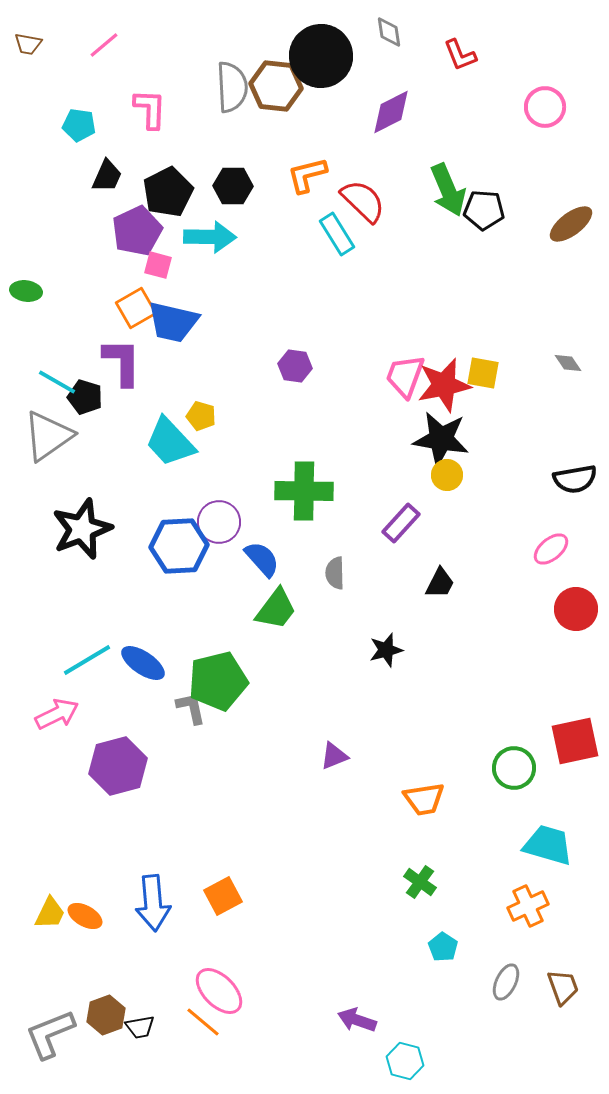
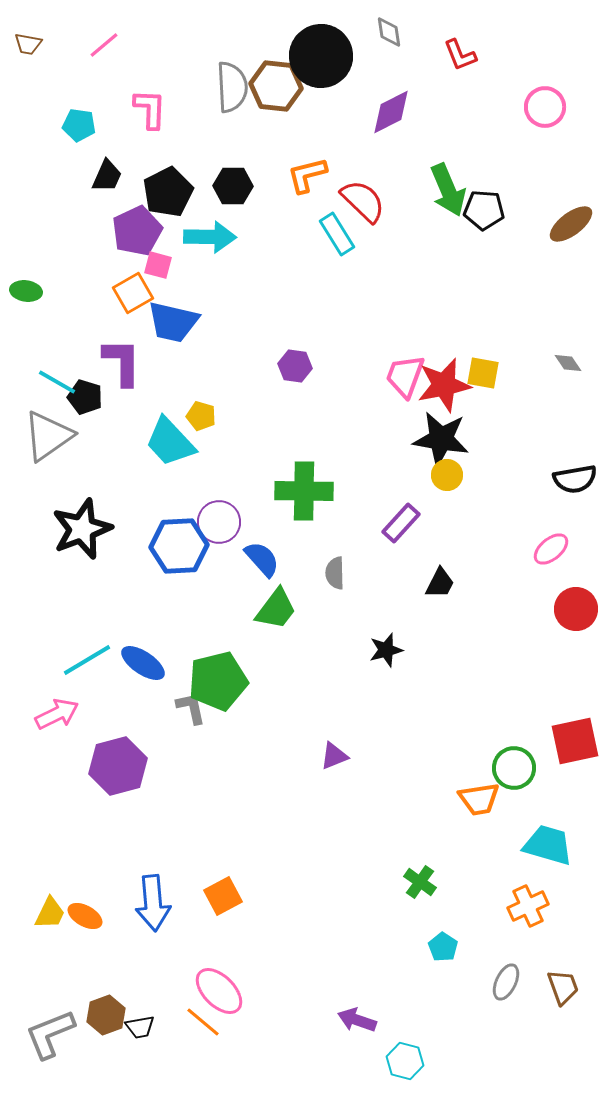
orange square at (136, 308): moved 3 px left, 15 px up
orange trapezoid at (424, 799): moved 55 px right
